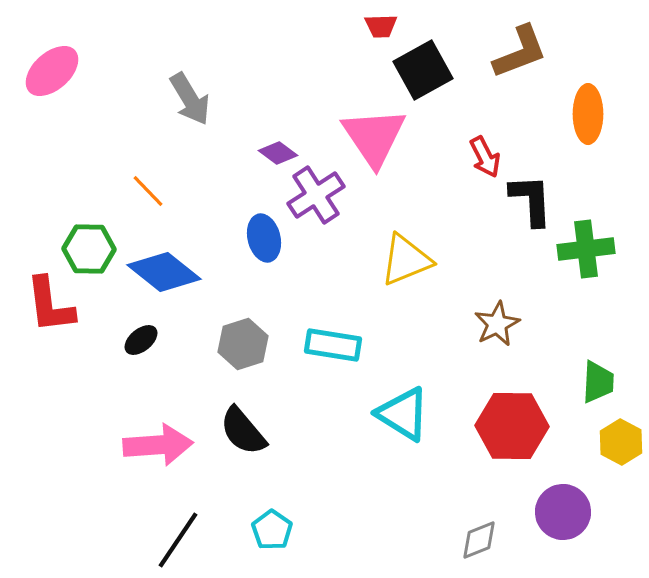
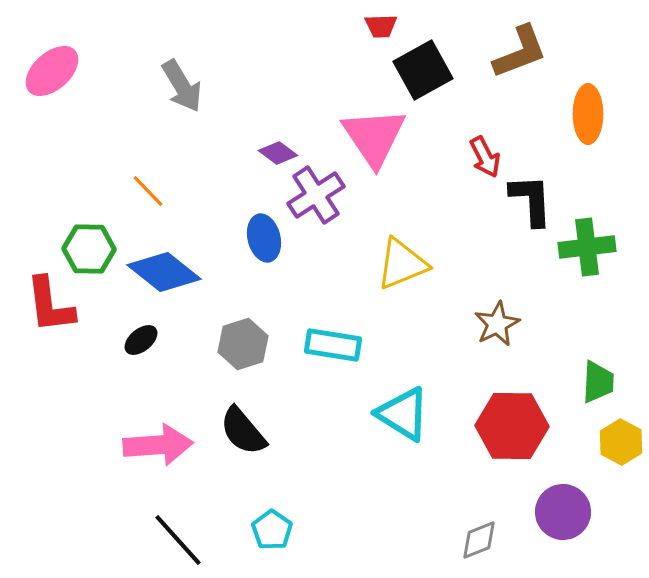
gray arrow: moved 8 px left, 13 px up
green cross: moved 1 px right, 2 px up
yellow triangle: moved 4 px left, 4 px down
black line: rotated 76 degrees counterclockwise
